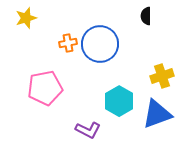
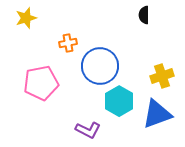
black semicircle: moved 2 px left, 1 px up
blue circle: moved 22 px down
pink pentagon: moved 4 px left, 5 px up
